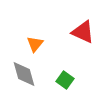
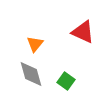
gray diamond: moved 7 px right
green square: moved 1 px right, 1 px down
